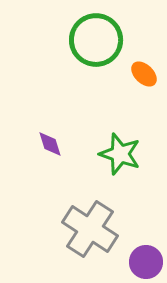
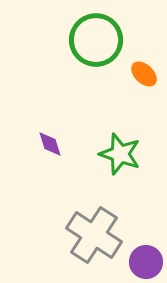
gray cross: moved 4 px right, 6 px down
